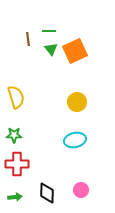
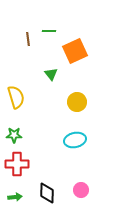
green triangle: moved 25 px down
